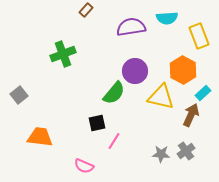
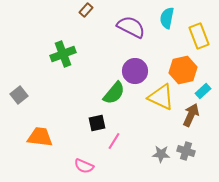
cyan semicircle: rotated 105 degrees clockwise
purple semicircle: rotated 36 degrees clockwise
orange hexagon: rotated 20 degrees clockwise
cyan rectangle: moved 2 px up
yellow triangle: rotated 12 degrees clockwise
gray cross: rotated 36 degrees counterclockwise
